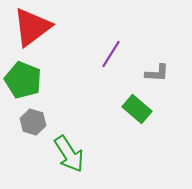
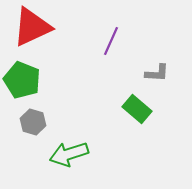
red triangle: rotated 12 degrees clockwise
purple line: moved 13 px up; rotated 8 degrees counterclockwise
green pentagon: moved 1 px left
green arrow: rotated 105 degrees clockwise
